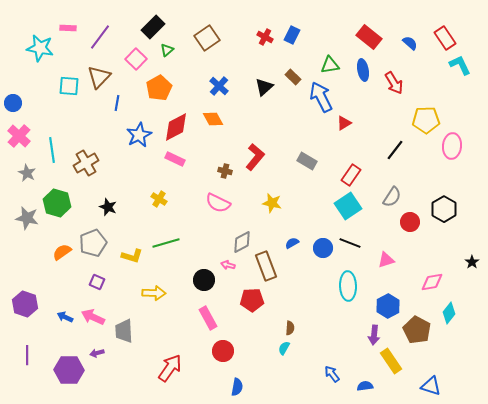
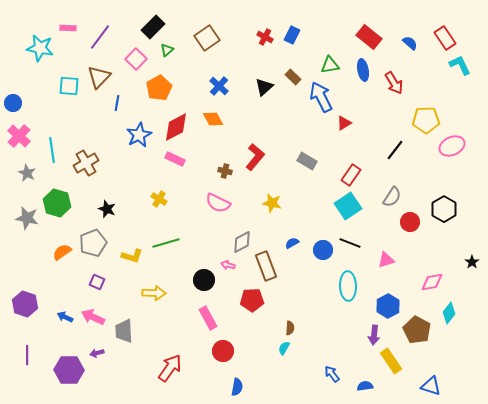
pink ellipse at (452, 146): rotated 60 degrees clockwise
black star at (108, 207): moved 1 px left, 2 px down
blue circle at (323, 248): moved 2 px down
